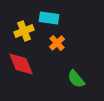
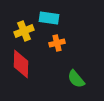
orange cross: rotated 28 degrees clockwise
red diamond: rotated 24 degrees clockwise
